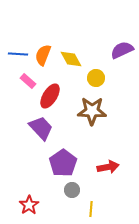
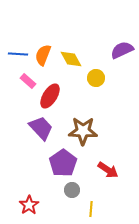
brown star: moved 9 px left, 20 px down
red arrow: moved 3 px down; rotated 45 degrees clockwise
